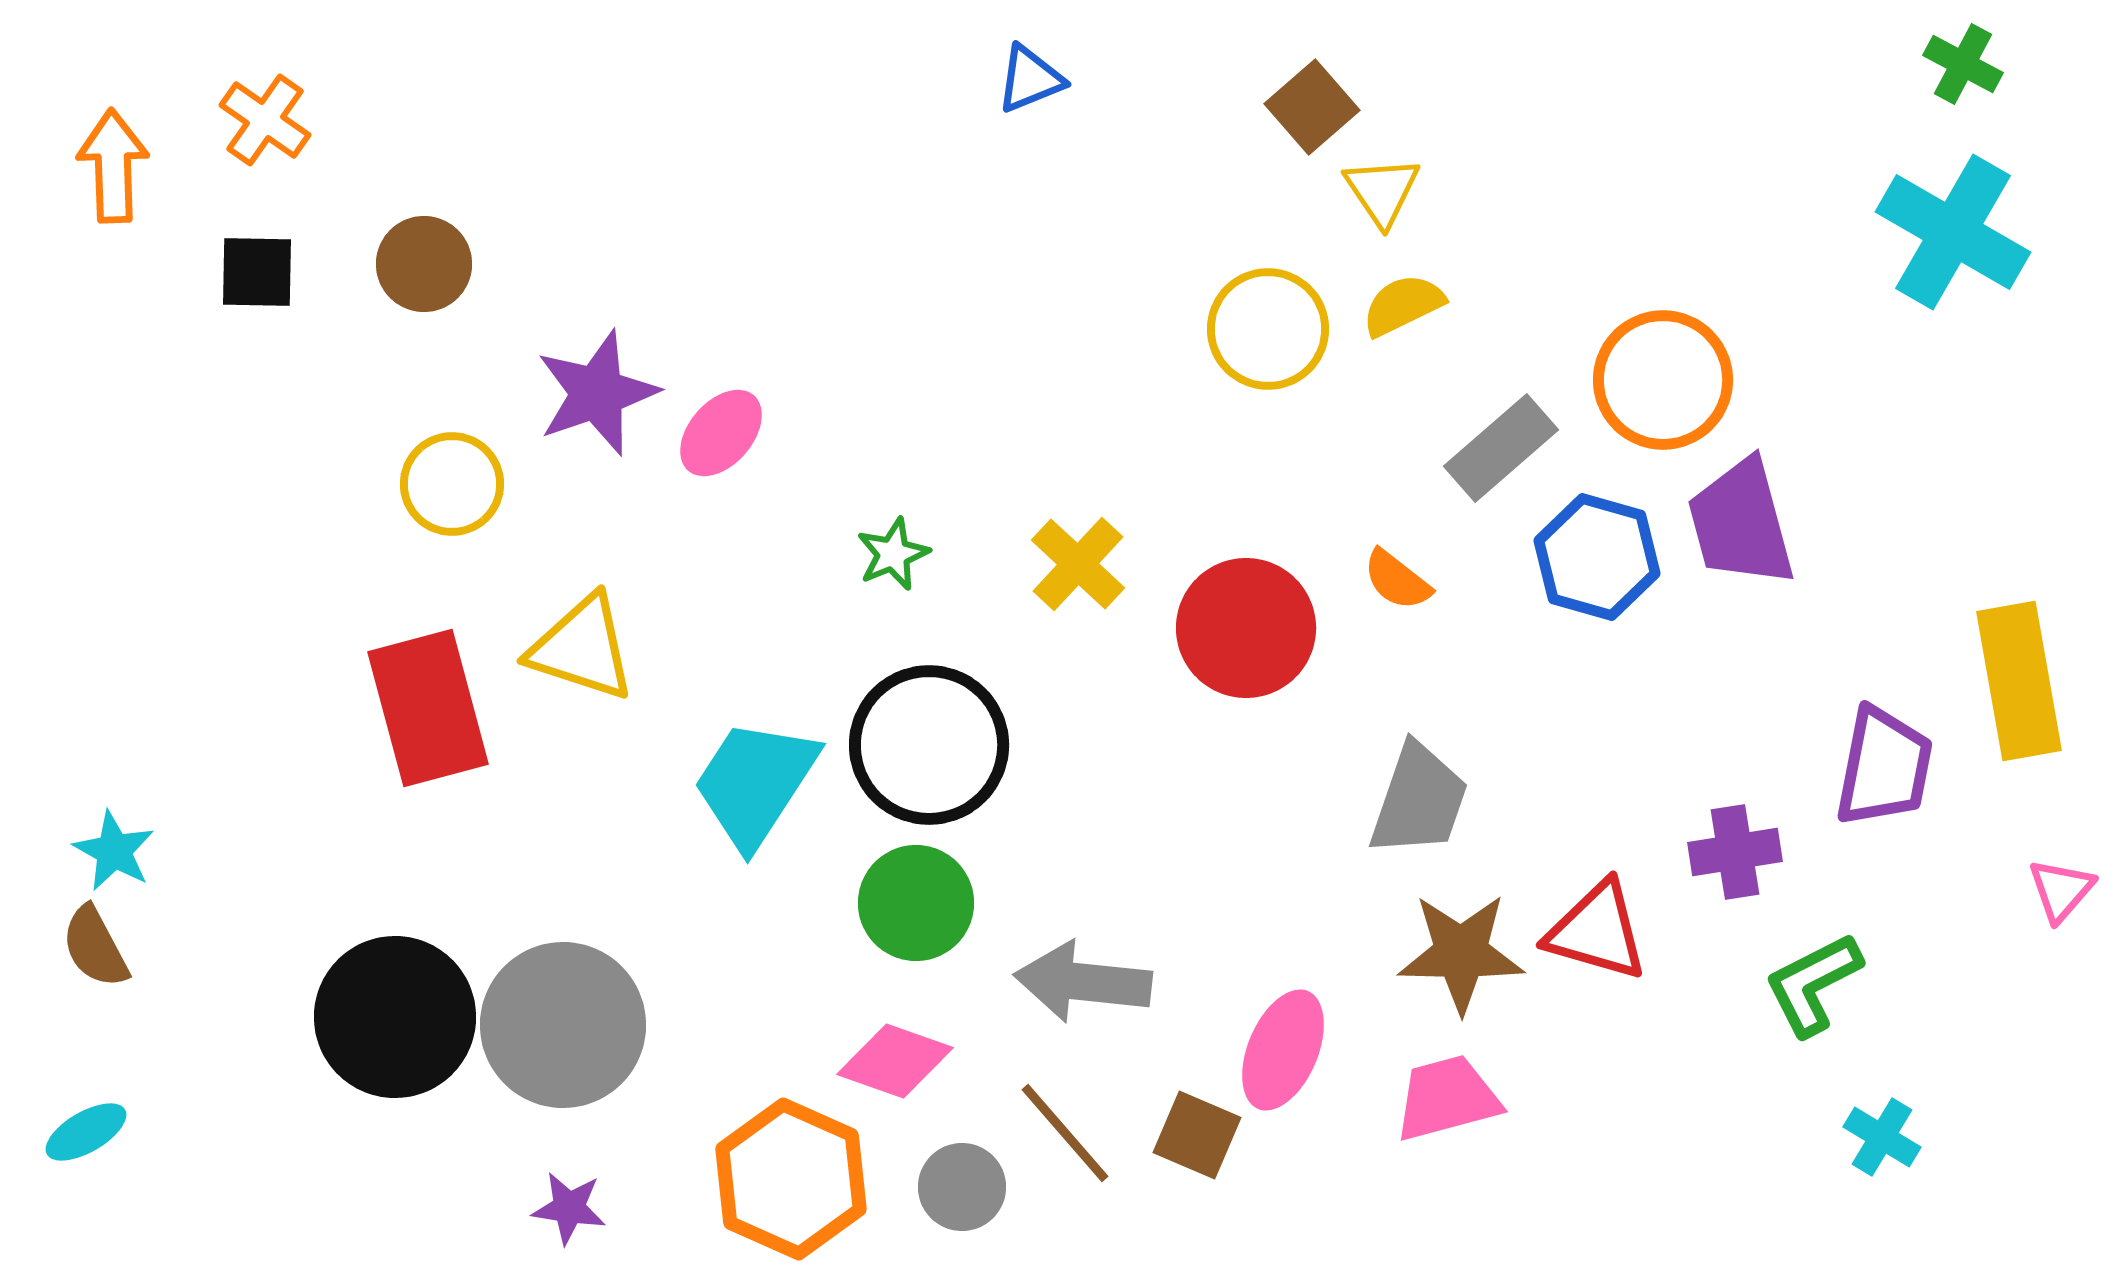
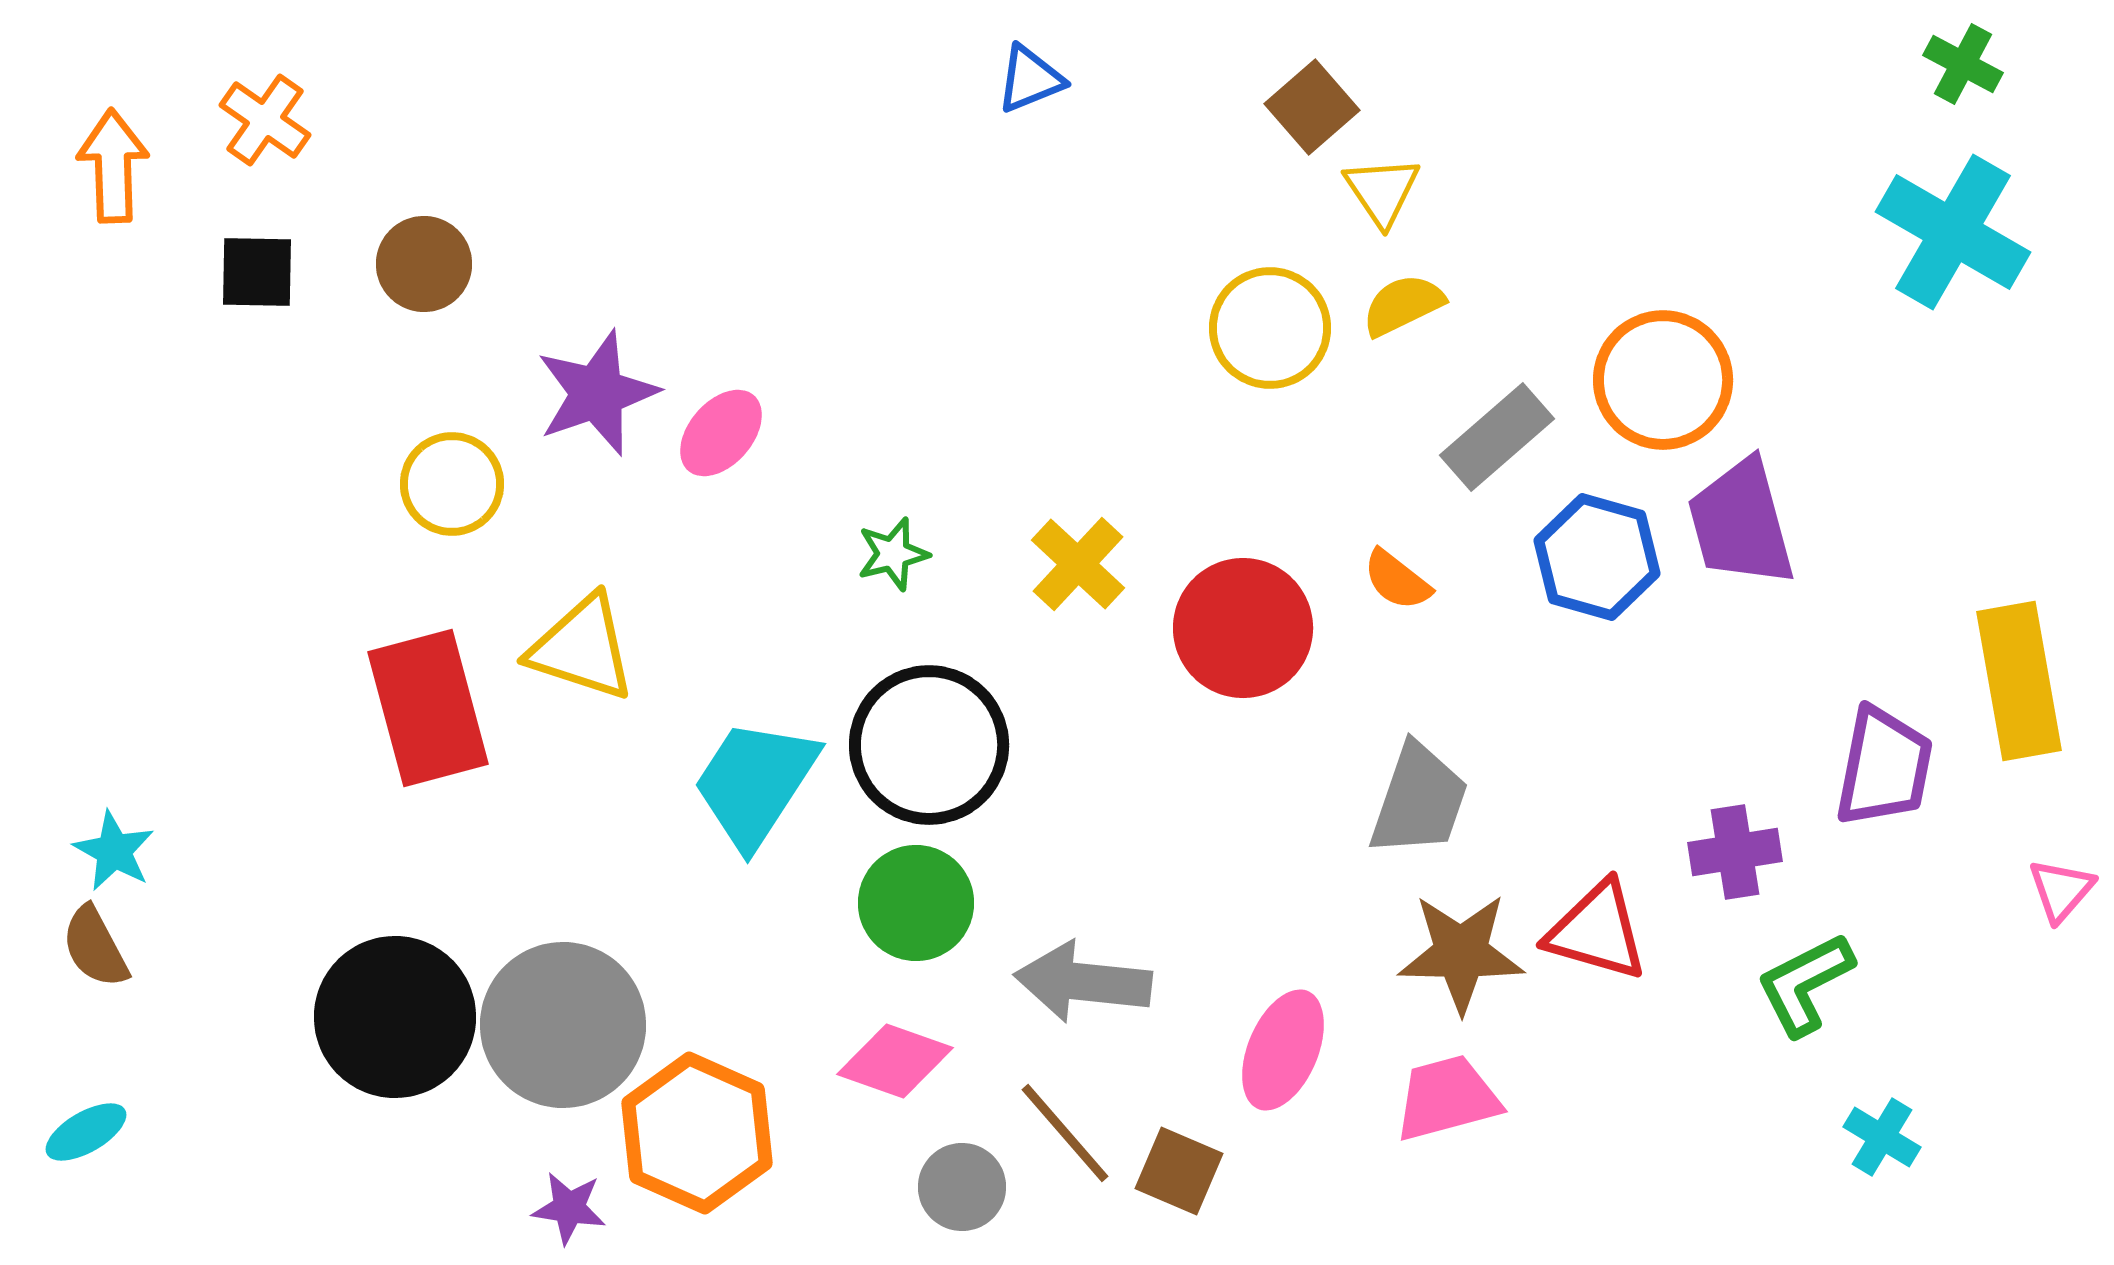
yellow circle at (1268, 329): moved 2 px right, 1 px up
gray rectangle at (1501, 448): moved 4 px left, 11 px up
green star at (893, 554): rotated 8 degrees clockwise
red circle at (1246, 628): moved 3 px left
green L-shape at (1813, 984): moved 8 px left
brown square at (1197, 1135): moved 18 px left, 36 px down
orange hexagon at (791, 1179): moved 94 px left, 46 px up
